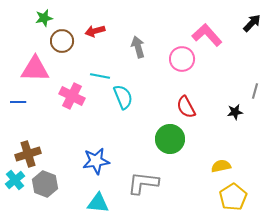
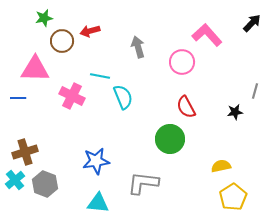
red arrow: moved 5 px left
pink circle: moved 3 px down
blue line: moved 4 px up
brown cross: moved 3 px left, 2 px up
